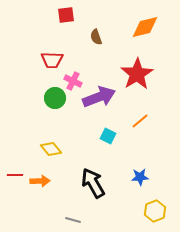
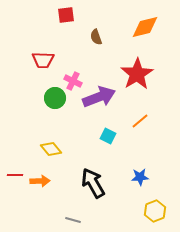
red trapezoid: moved 9 px left
